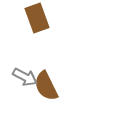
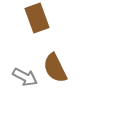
brown semicircle: moved 9 px right, 18 px up
